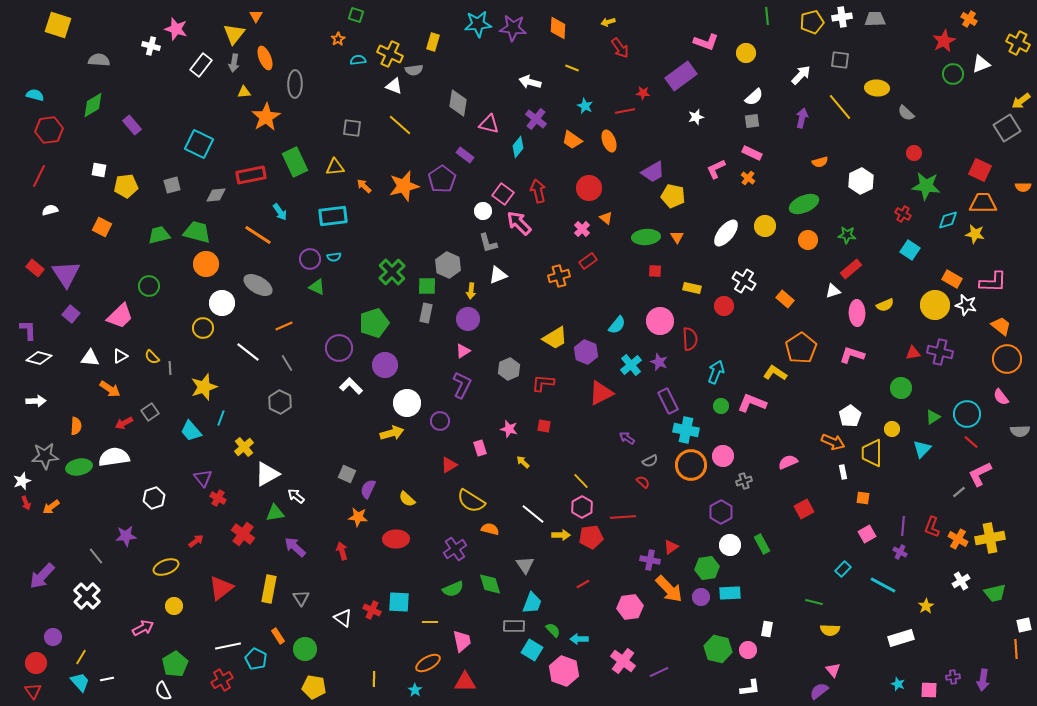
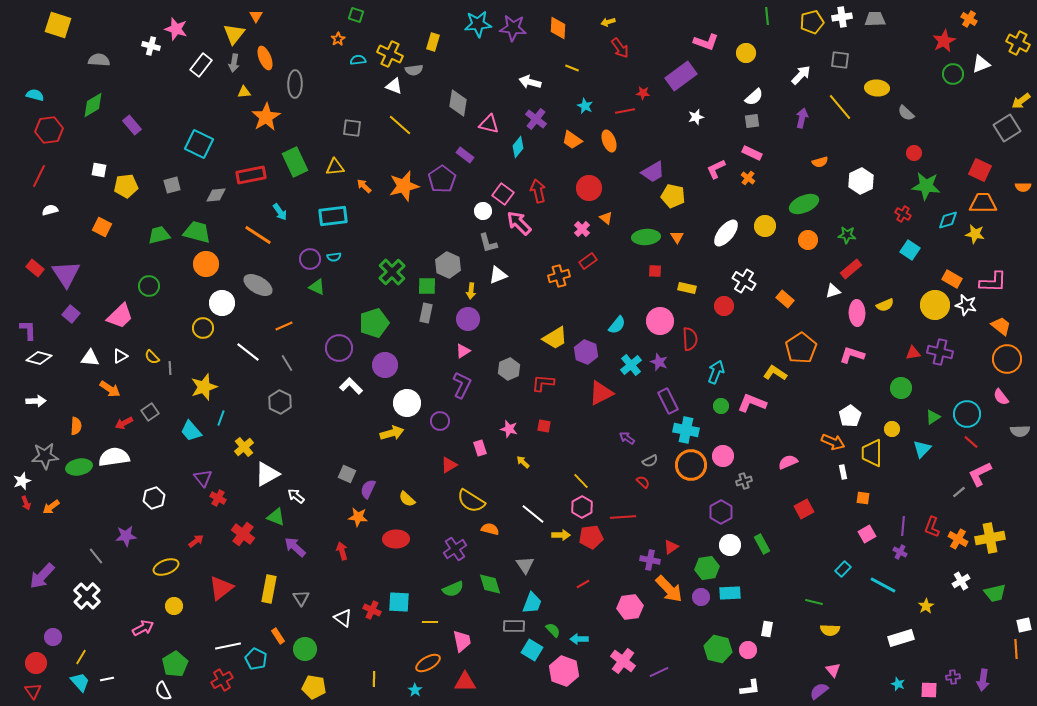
yellow rectangle at (692, 288): moved 5 px left
green triangle at (275, 513): moved 1 px right, 4 px down; rotated 30 degrees clockwise
